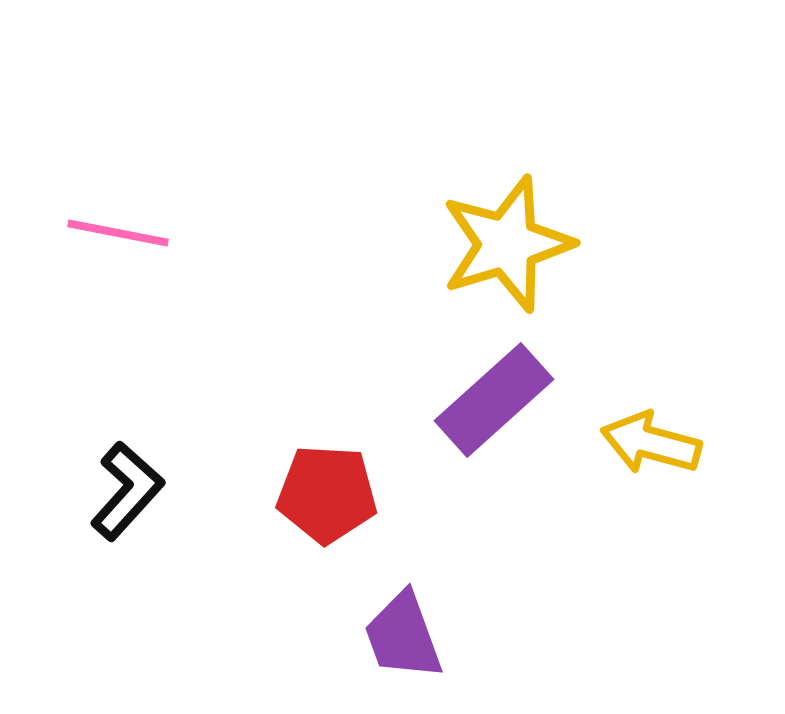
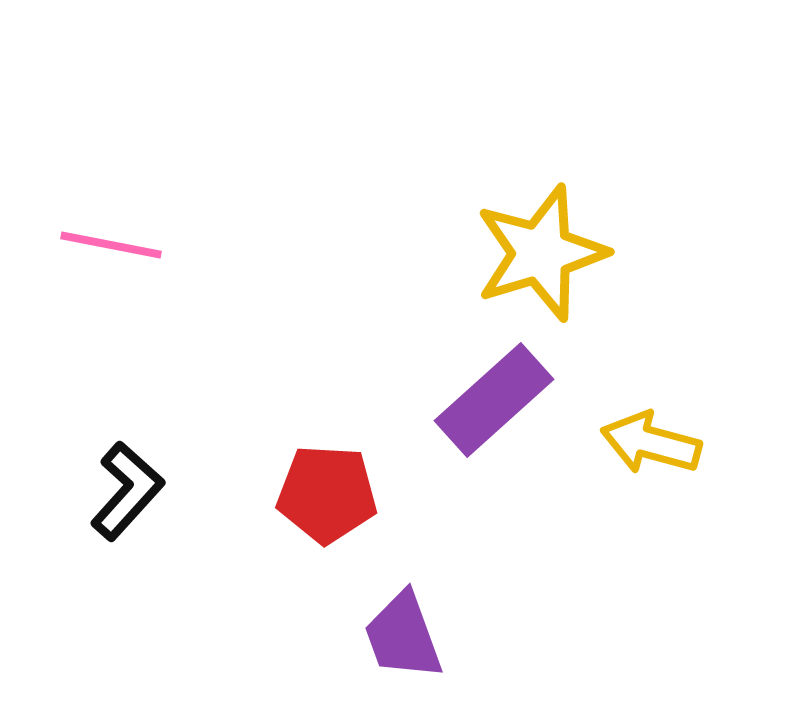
pink line: moved 7 px left, 12 px down
yellow star: moved 34 px right, 9 px down
